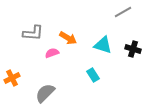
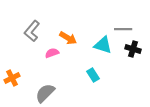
gray line: moved 17 px down; rotated 30 degrees clockwise
gray L-shape: moved 1 px left, 2 px up; rotated 125 degrees clockwise
